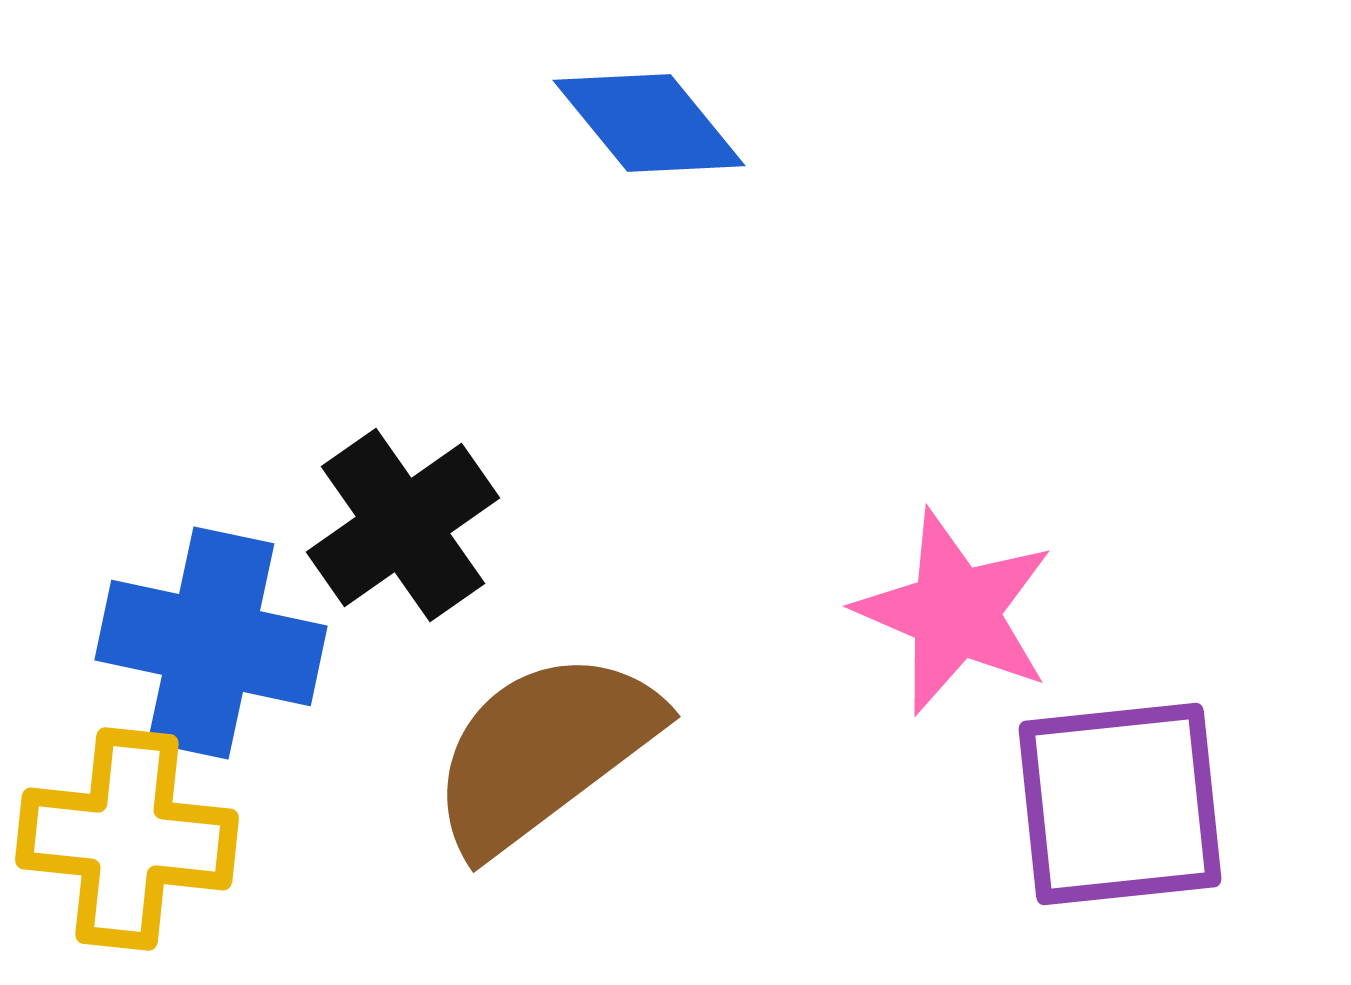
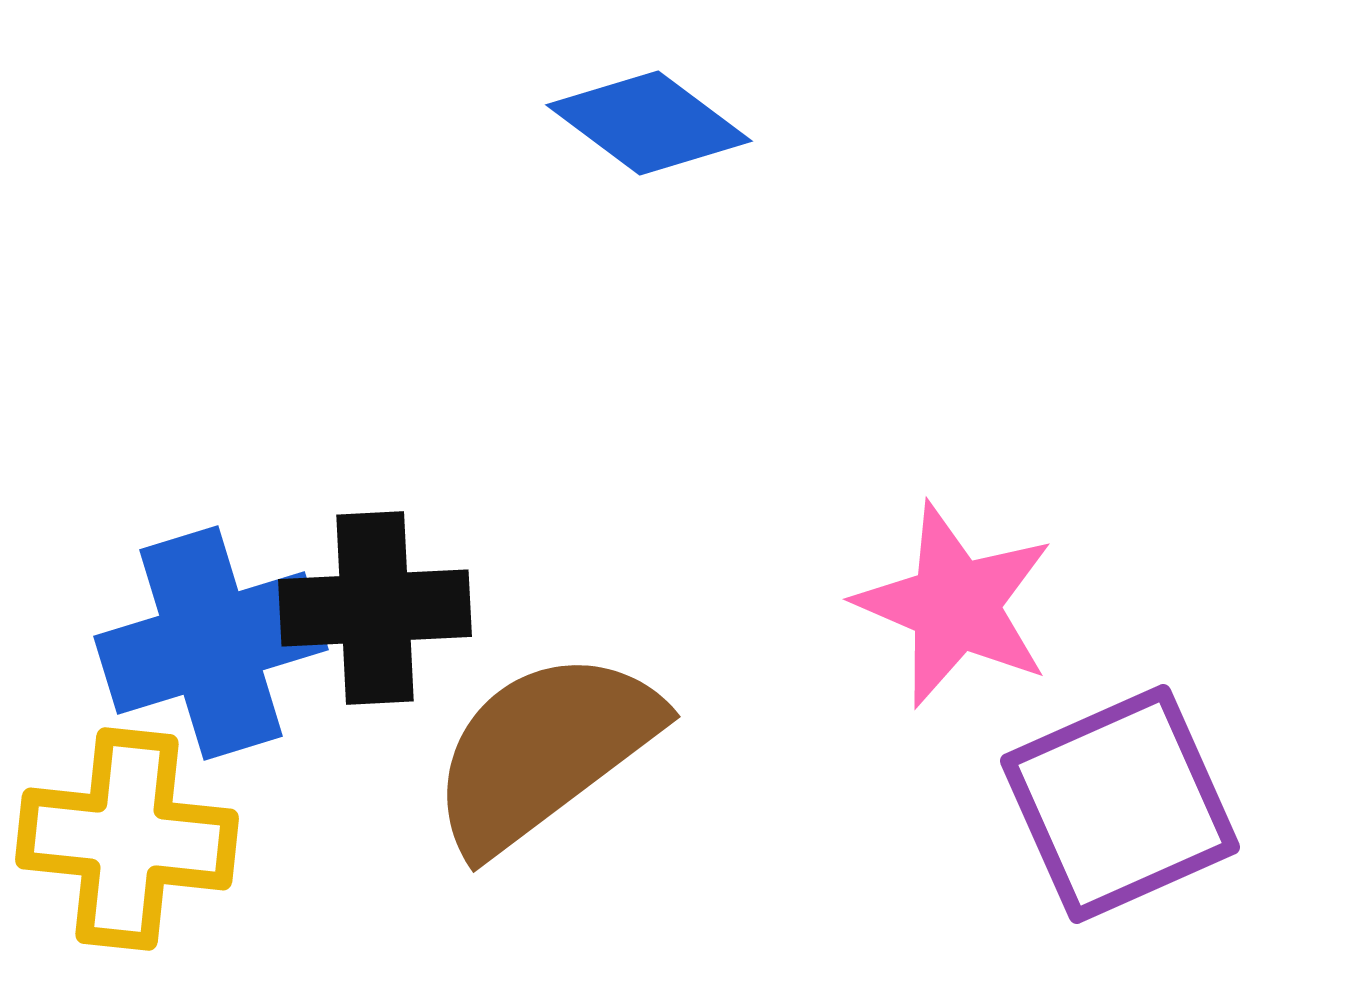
blue diamond: rotated 14 degrees counterclockwise
black cross: moved 28 px left, 83 px down; rotated 32 degrees clockwise
pink star: moved 7 px up
blue cross: rotated 29 degrees counterclockwise
purple square: rotated 18 degrees counterclockwise
